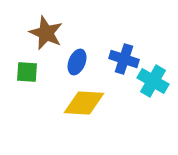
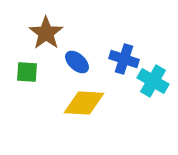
brown star: rotated 12 degrees clockwise
blue ellipse: rotated 70 degrees counterclockwise
